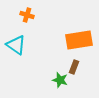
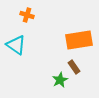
brown rectangle: rotated 56 degrees counterclockwise
green star: rotated 28 degrees clockwise
